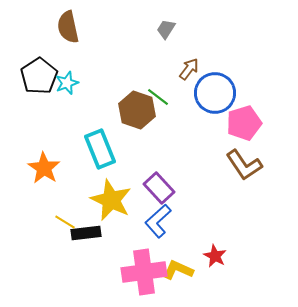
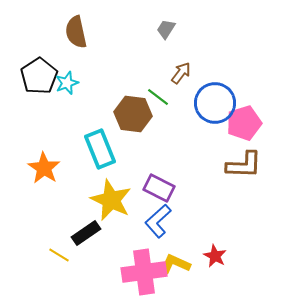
brown semicircle: moved 8 px right, 5 px down
brown arrow: moved 8 px left, 4 px down
blue circle: moved 10 px down
brown hexagon: moved 4 px left, 4 px down; rotated 12 degrees counterclockwise
brown L-shape: rotated 54 degrees counterclockwise
purple rectangle: rotated 20 degrees counterclockwise
yellow line: moved 6 px left, 33 px down
black rectangle: rotated 28 degrees counterclockwise
yellow L-shape: moved 3 px left, 6 px up
